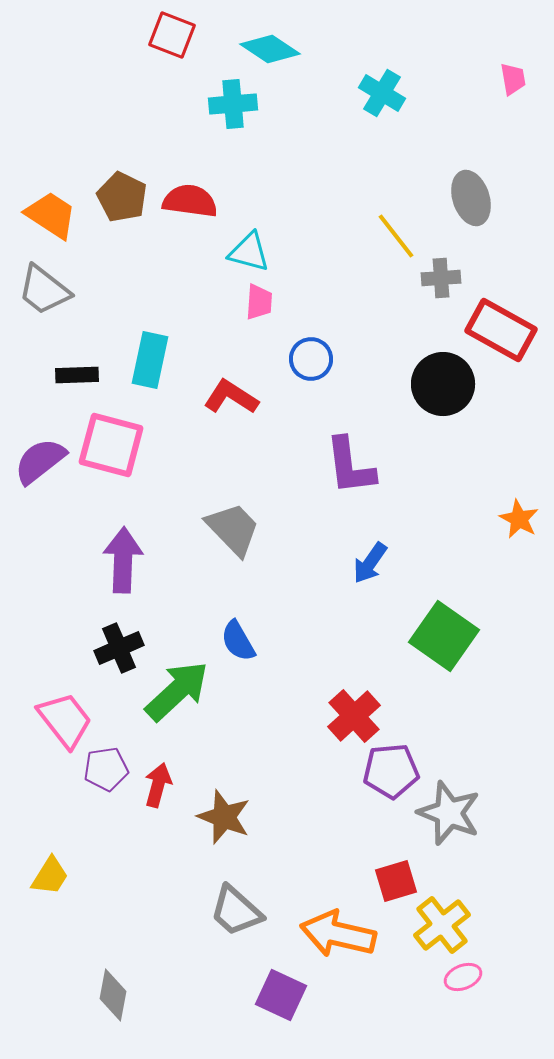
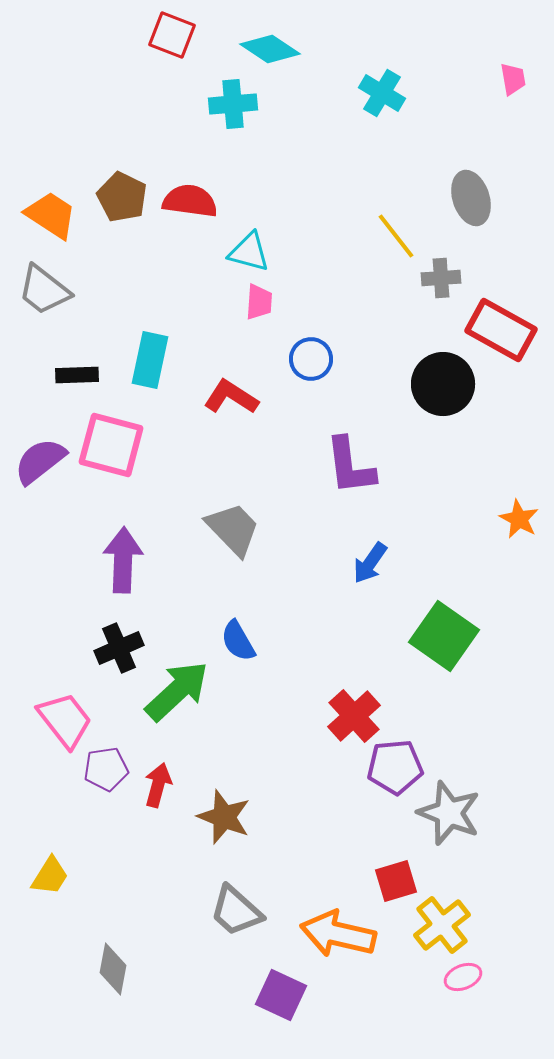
purple pentagon at (391, 771): moved 4 px right, 4 px up
gray diamond at (113, 995): moved 26 px up
